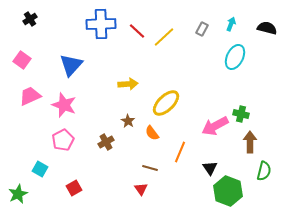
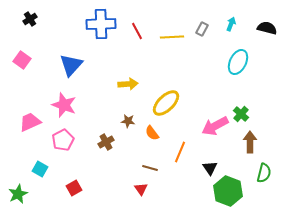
red line: rotated 18 degrees clockwise
yellow line: moved 8 px right; rotated 40 degrees clockwise
cyan ellipse: moved 3 px right, 5 px down
pink trapezoid: moved 26 px down
green cross: rotated 28 degrees clockwise
brown star: rotated 24 degrees counterclockwise
green semicircle: moved 2 px down
